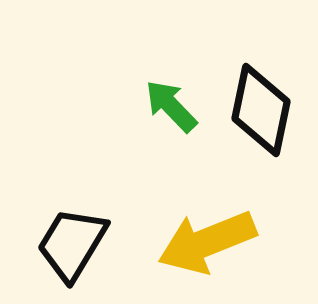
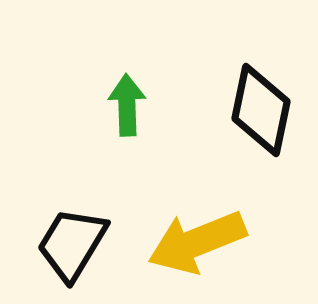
green arrow: moved 44 px left, 1 px up; rotated 42 degrees clockwise
yellow arrow: moved 10 px left
